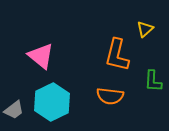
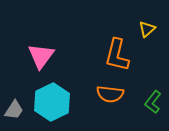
yellow triangle: moved 2 px right
pink triangle: rotated 28 degrees clockwise
green L-shape: moved 21 px down; rotated 35 degrees clockwise
orange semicircle: moved 2 px up
gray trapezoid: rotated 20 degrees counterclockwise
